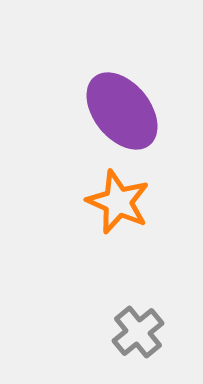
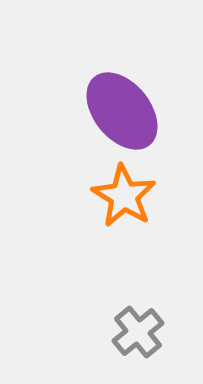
orange star: moved 6 px right, 6 px up; rotated 8 degrees clockwise
